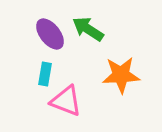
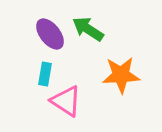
pink triangle: rotated 12 degrees clockwise
